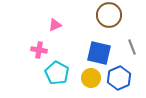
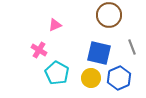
pink cross: rotated 21 degrees clockwise
